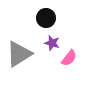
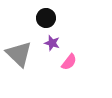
gray triangle: rotated 44 degrees counterclockwise
pink semicircle: moved 4 px down
